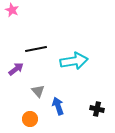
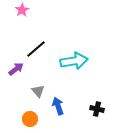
pink star: moved 10 px right; rotated 16 degrees clockwise
black line: rotated 30 degrees counterclockwise
